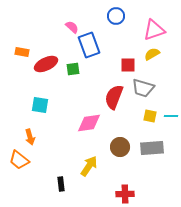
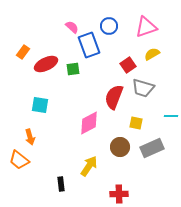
blue circle: moved 7 px left, 10 px down
pink triangle: moved 8 px left, 3 px up
orange rectangle: moved 1 px right; rotated 64 degrees counterclockwise
red square: rotated 35 degrees counterclockwise
yellow square: moved 14 px left, 7 px down
pink diamond: rotated 20 degrees counterclockwise
gray rectangle: rotated 20 degrees counterclockwise
red cross: moved 6 px left
